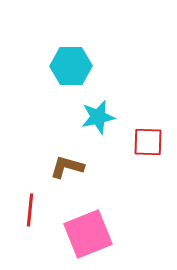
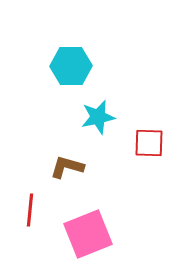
red square: moved 1 px right, 1 px down
